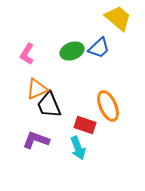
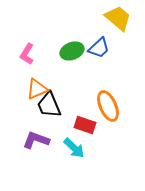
cyan arrow: moved 4 px left; rotated 25 degrees counterclockwise
